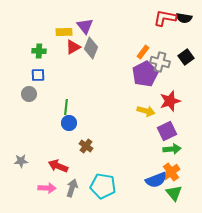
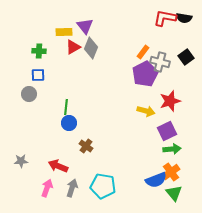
pink arrow: rotated 72 degrees counterclockwise
